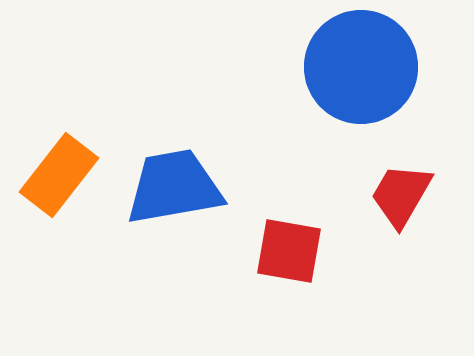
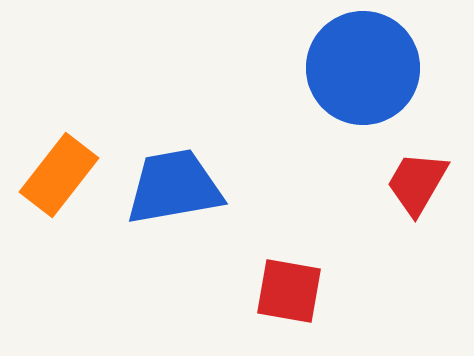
blue circle: moved 2 px right, 1 px down
red trapezoid: moved 16 px right, 12 px up
red square: moved 40 px down
